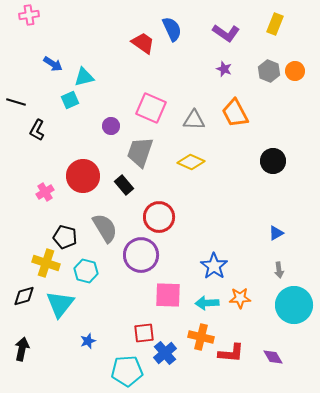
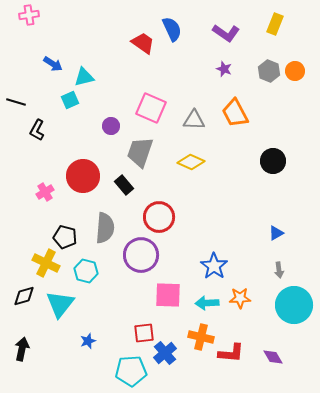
gray semicircle at (105, 228): rotated 36 degrees clockwise
yellow cross at (46, 263): rotated 8 degrees clockwise
cyan pentagon at (127, 371): moved 4 px right
